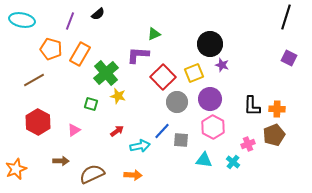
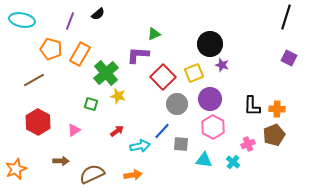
gray circle: moved 2 px down
gray square: moved 4 px down
orange arrow: rotated 12 degrees counterclockwise
